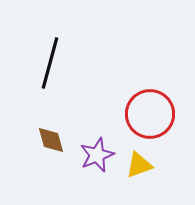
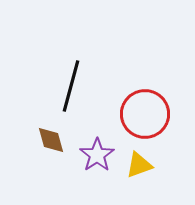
black line: moved 21 px right, 23 px down
red circle: moved 5 px left
purple star: rotated 12 degrees counterclockwise
